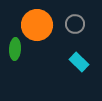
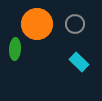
orange circle: moved 1 px up
